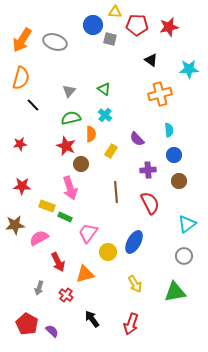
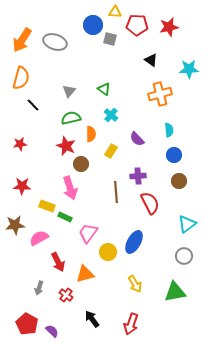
cyan cross at (105, 115): moved 6 px right
purple cross at (148, 170): moved 10 px left, 6 px down
